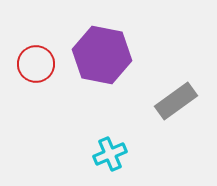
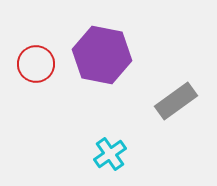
cyan cross: rotated 12 degrees counterclockwise
